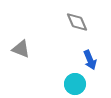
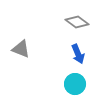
gray diamond: rotated 30 degrees counterclockwise
blue arrow: moved 12 px left, 6 px up
